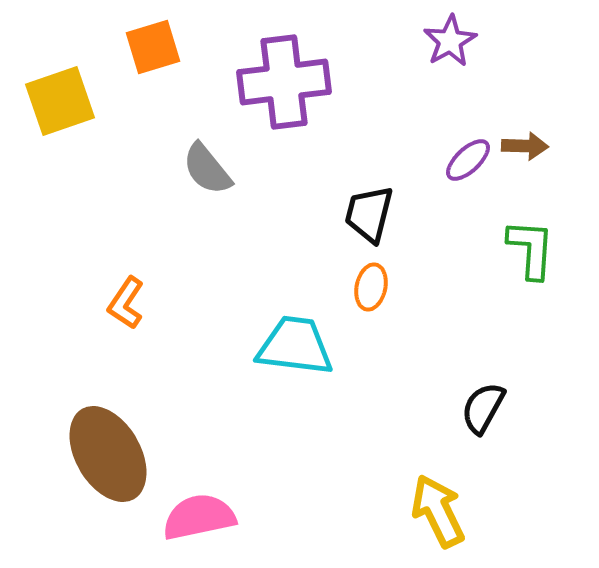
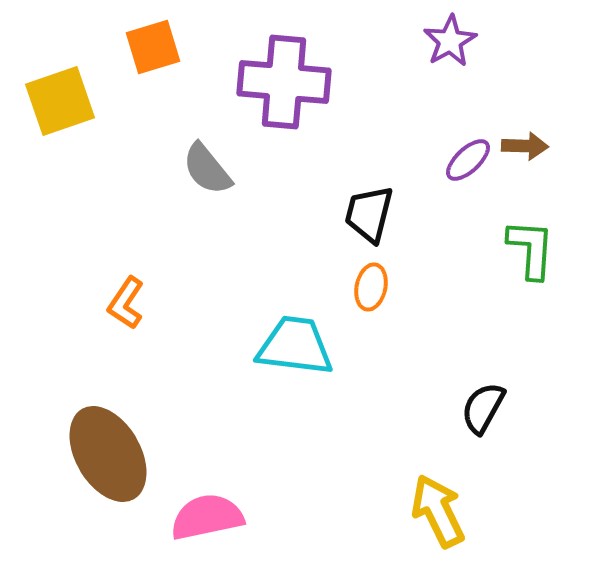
purple cross: rotated 12 degrees clockwise
pink semicircle: moved 8 px right
